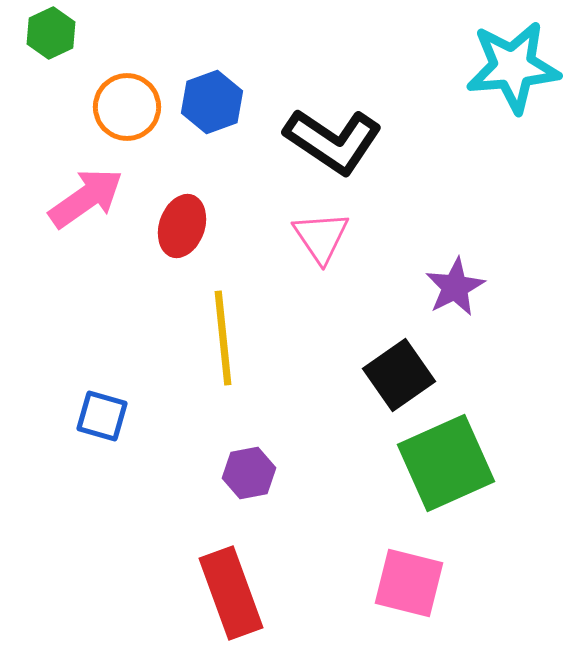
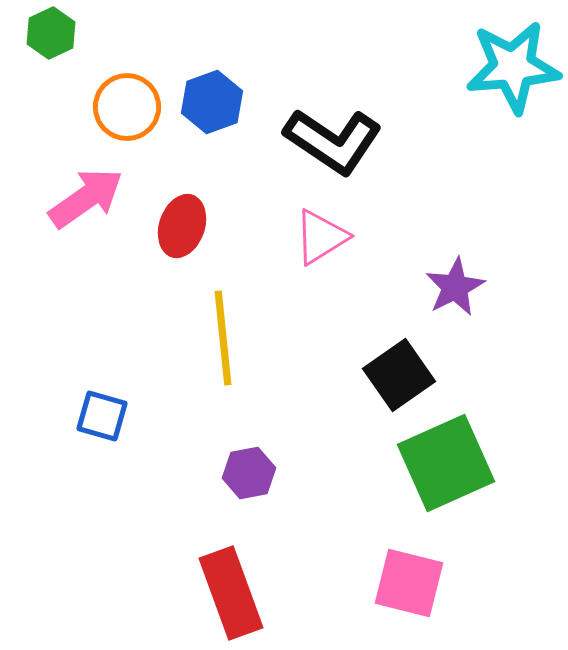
pink triangle: rotated 32 degrees clockwise
